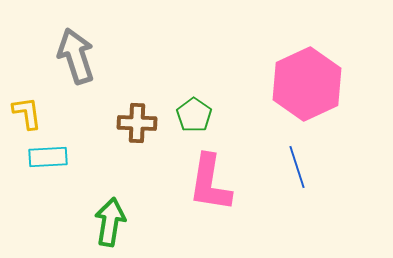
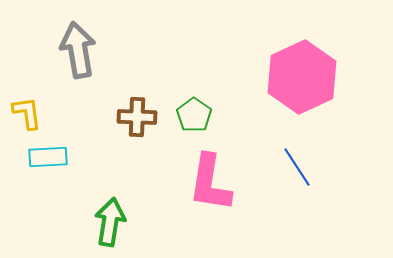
gray arrow: moved 2 px right, 6 px up; rotated 8 degrees clockwise
pink hexagon: moved 5 px left, 7 px up
brown cross: moved 6 px up
blue line: rotated 15 degrees counterclockwise
